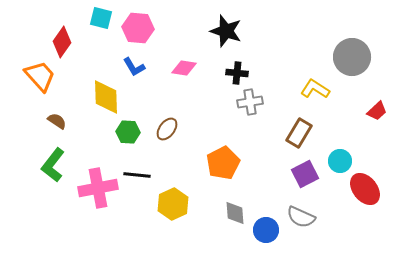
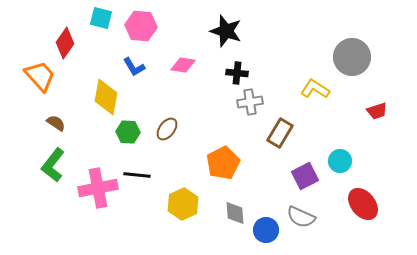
pink hexagon: moved 3 px right, 2 px up
red diamond: moved 3 px right, 1 px down
pink diamond: moved 1 px left, 3 px up
yellow diamond: rotated 12 degrees clockwise
red trapezoid: rotated 25 degrees clockwise
brown semicircle: moved 1 px left, 2 px down
brown rectangle: moved 19 px left
purple square: moved 2 px down
red ellipse: moved 2 px left, 15 px down
yellow hexagon: moved 10 px right
